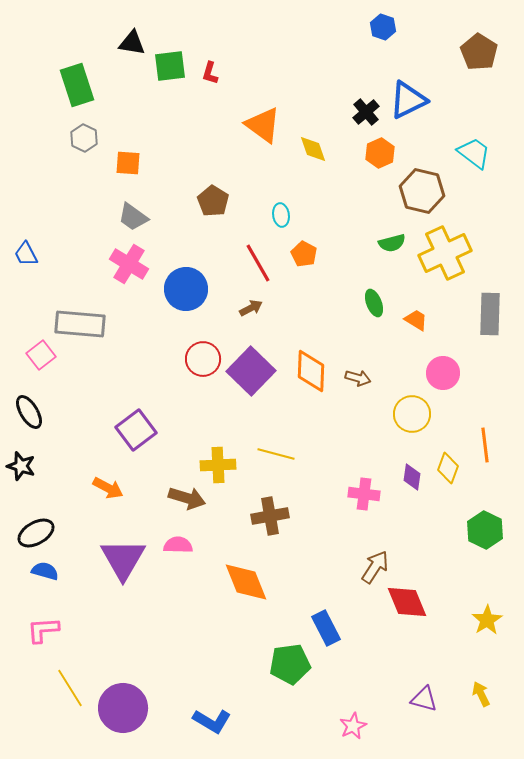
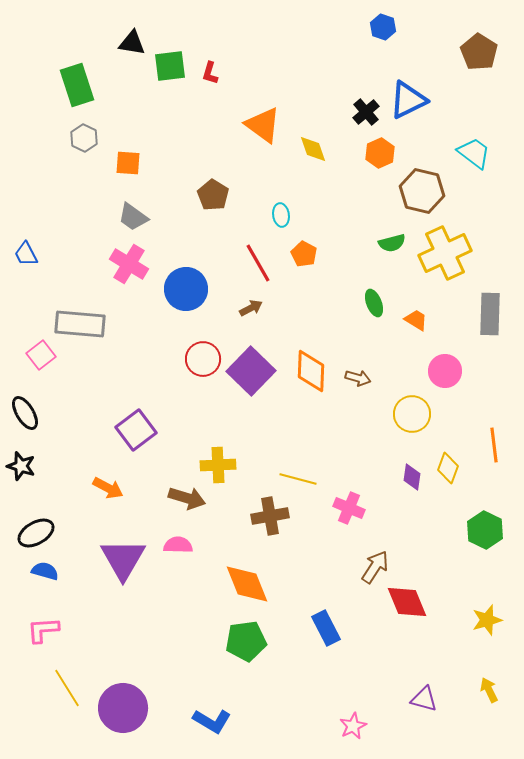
brown pentagon at (213, 201): moved 6 px up
pink circle at (443, 373): moved 2 px right, 2 px up
black ellipse at (29, 412): moved 4 px left, 1 px down
orange line at (485, 445): moved 9 px right
yellow line at (276, 454): moved 22 px right, 25 px down
pink cross at (364, 494): moved 15 px left, 14 px down; rotated 16 degrees clockwise
orange diamond at (246, 582): moved 1 px right, 2 px down
yellow star at (487, 620): rotated 16 degrees clockwise
green pentagon at (290, 664): moved 44 px left, 23 px up
yellow line at (70, 688): moved 3 px left
yellow arrow at (481, 694): moved 8 px right, 4 px up
